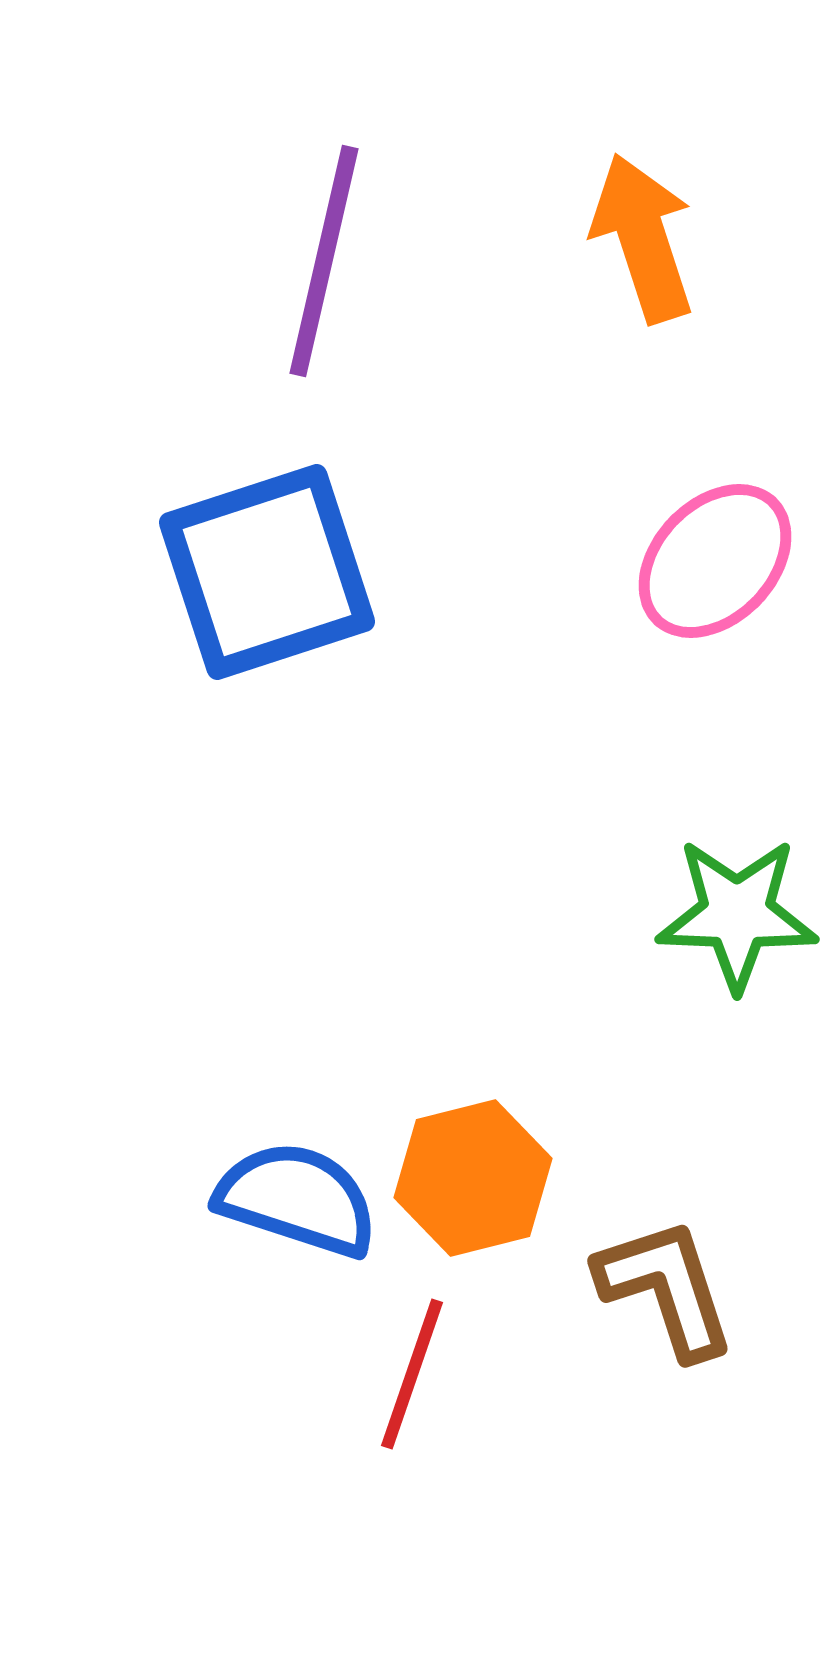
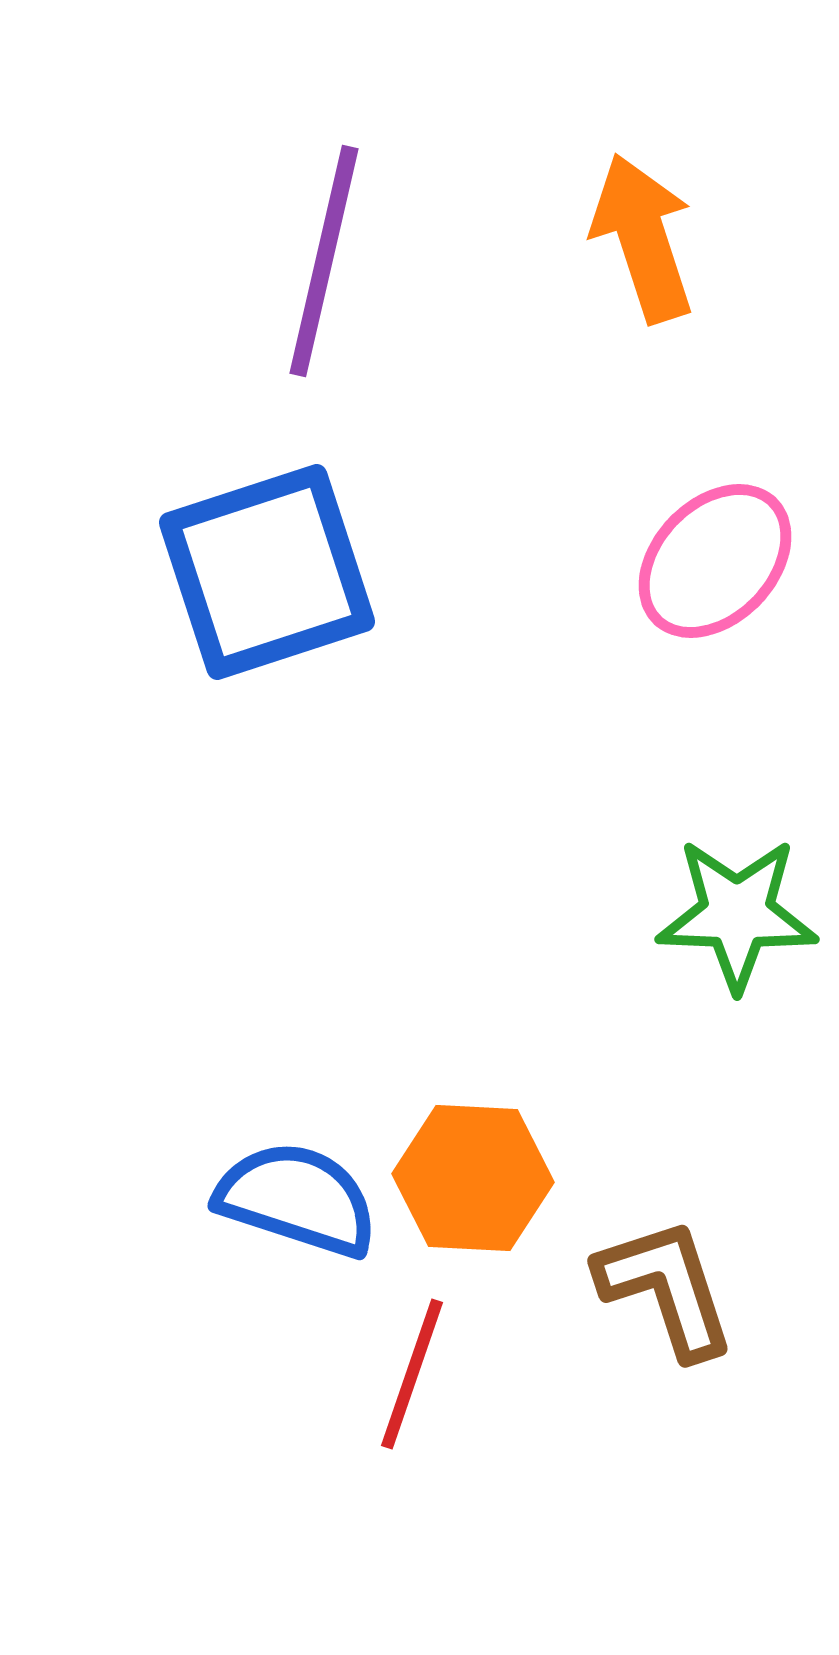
orange hexagon: rotated 17 degrees clockwise
